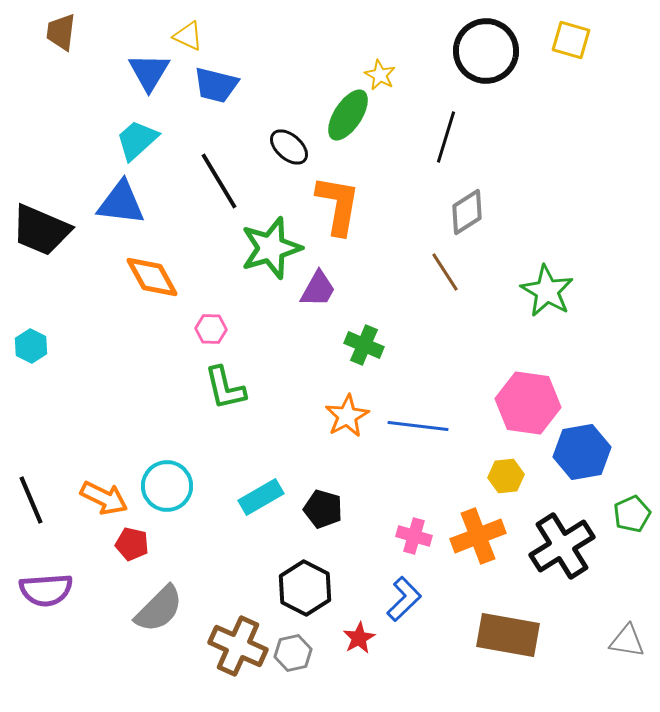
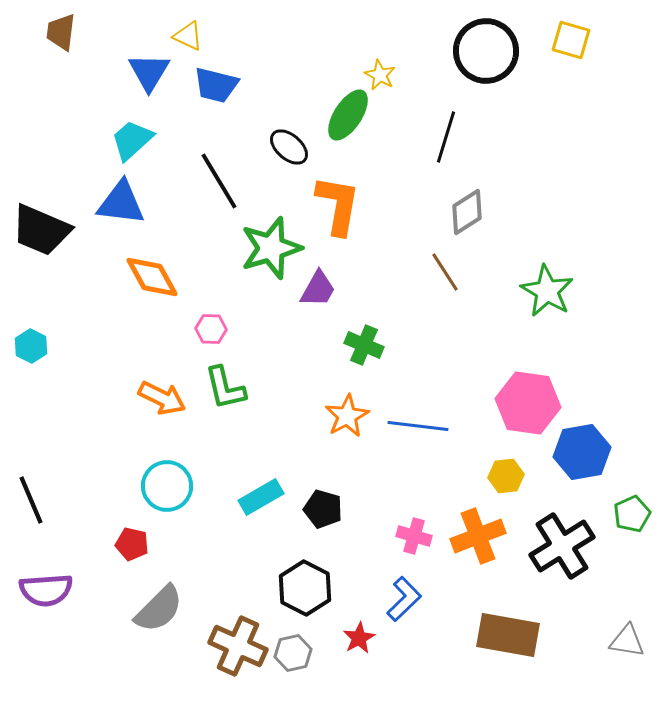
cyan trapezoid at (137, 140): moved 5 px left
orange arrow at (104, 498): moved 58 px right, 100 px up
